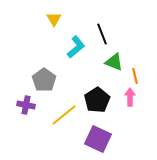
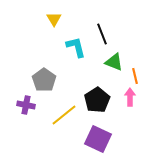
cyan L-shape: rotated 65 degrees counterclockwise
